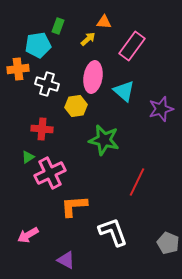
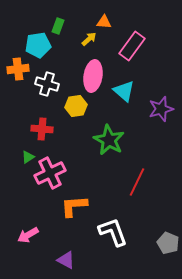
yellow arrow: moved 1 px right
pink ellipse: moved 1 px up
green star: moved 5 px right; rotated 16 degrees clockwise
